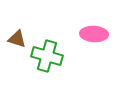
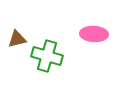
brown triangle: rotated 30 degrees counterclockwise
